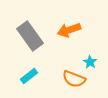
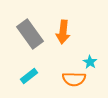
orange arrow: moved 6 px left, 2 px down; rotated 65 degrees counterclockwise
gray rectangle: moved 2 px up
orange semicircle: rotated 20 degrees counterclockwise
